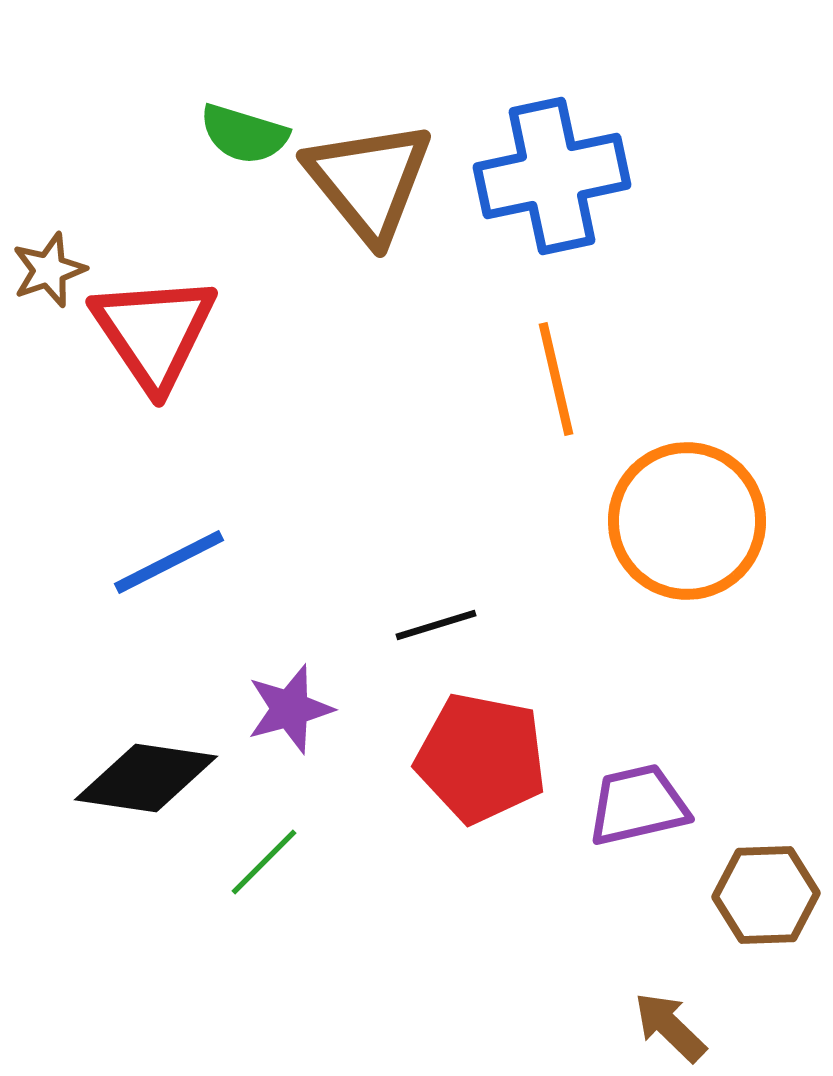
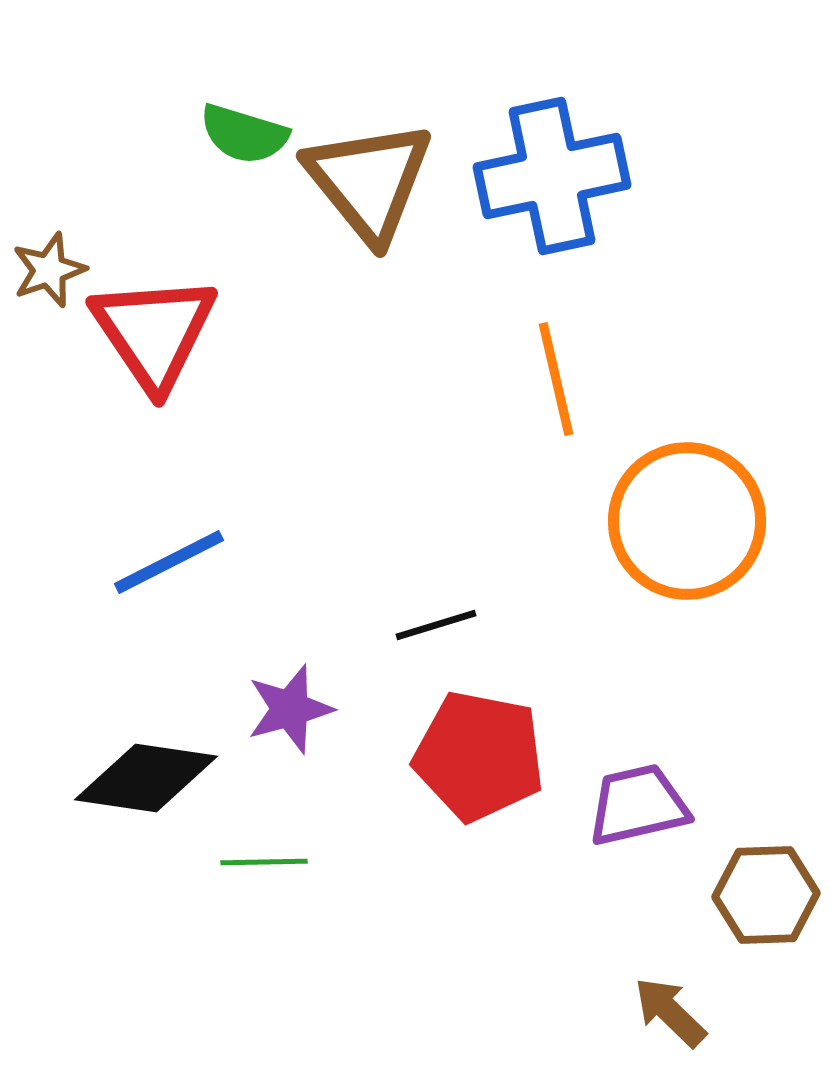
red pentagon: moved 2 px left, 2 px up
green line: rotated 44 degrees clockwise
brown arrow: moved 15 px up
